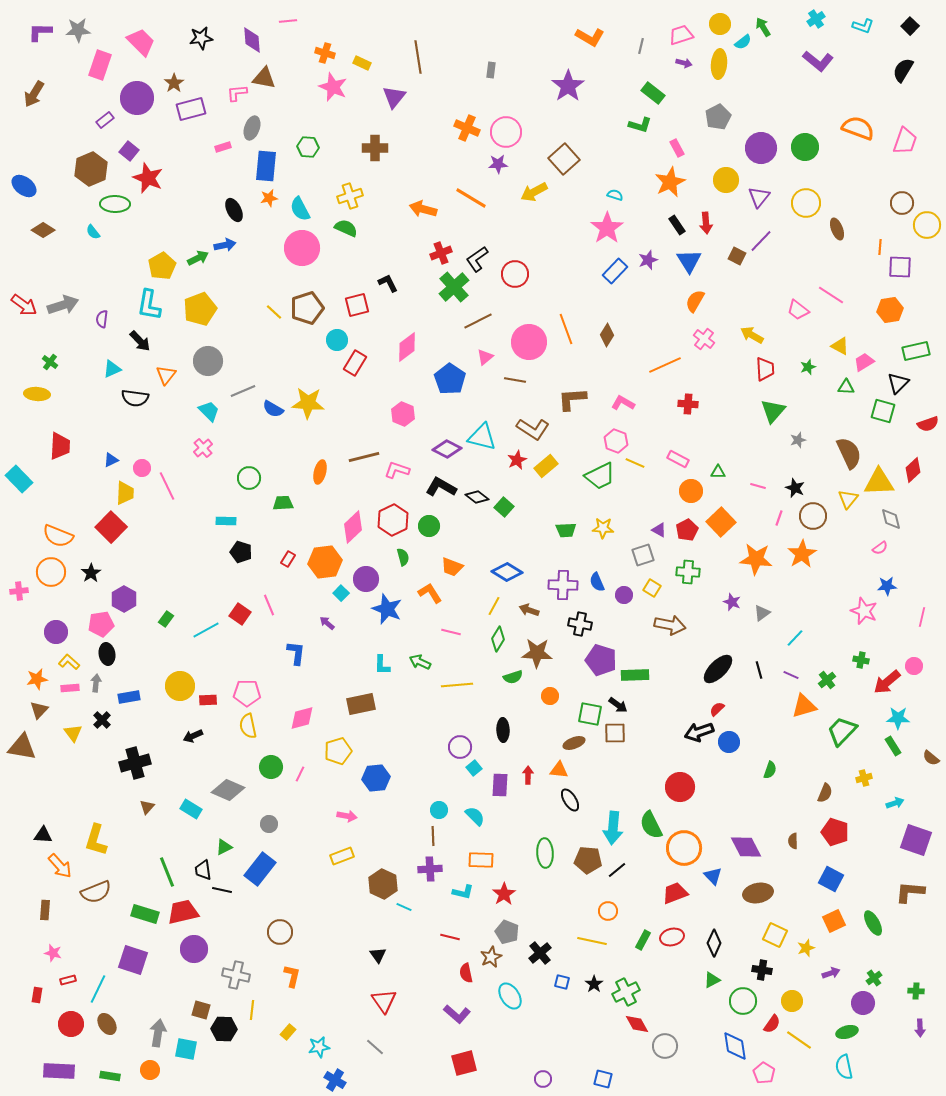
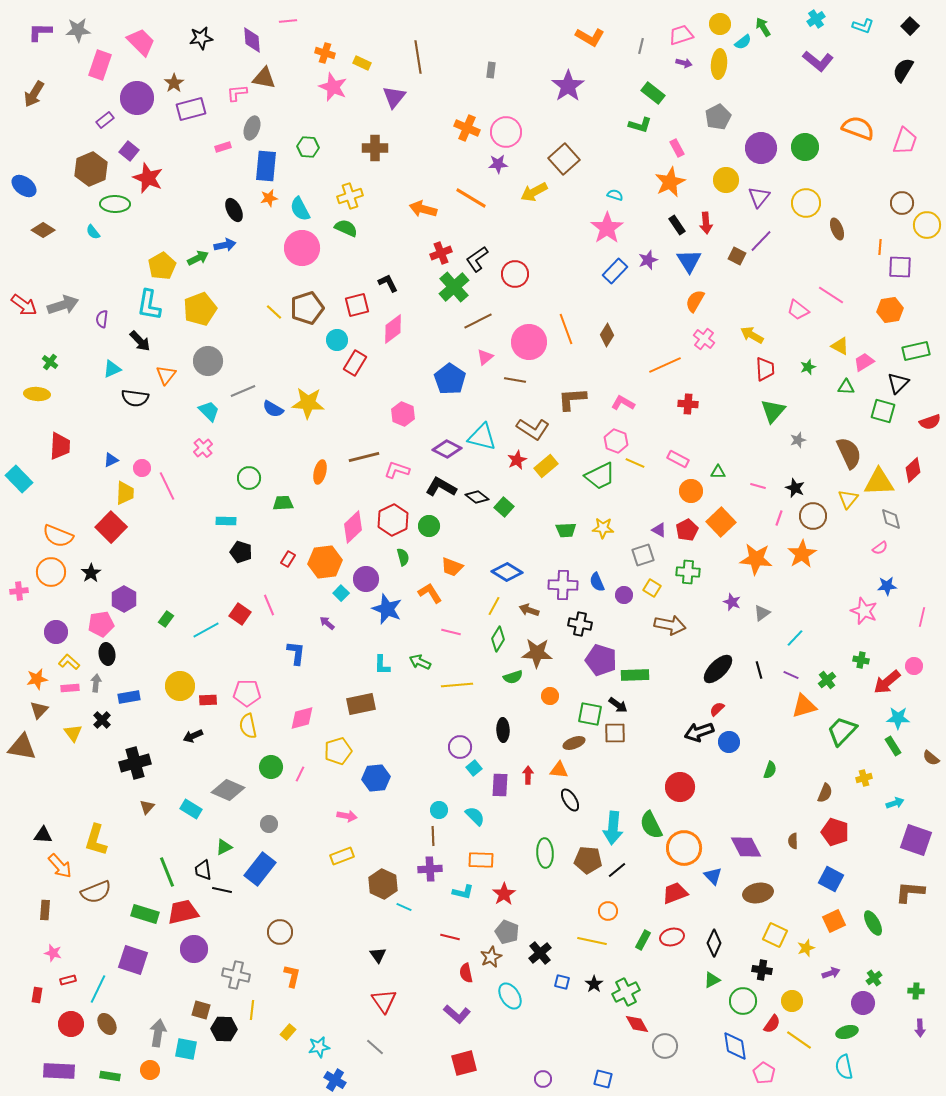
pink diamond at (407, 347): moved 14 px left, 18 px up
red semicircle at (928, 424): moved 2 px right, 2 px up
